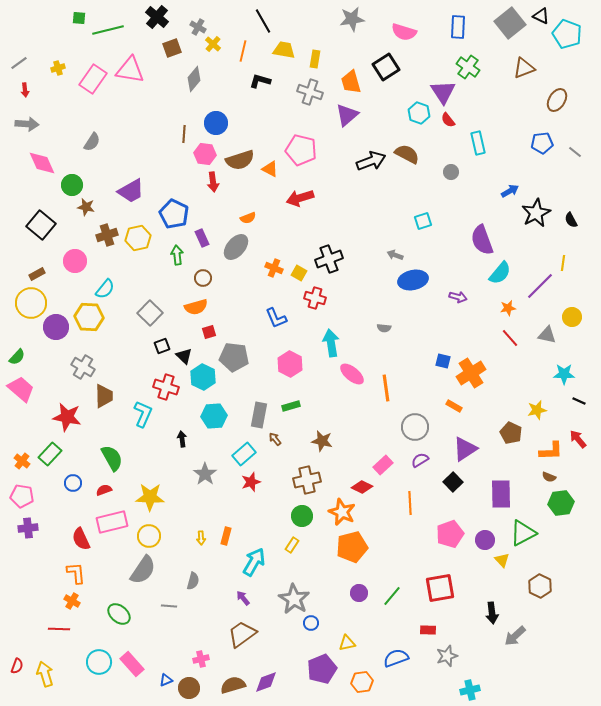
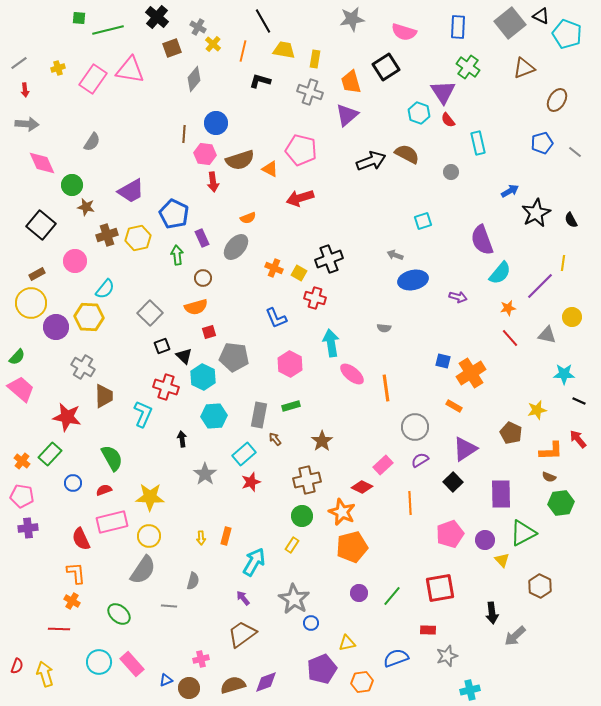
blue pentagon at (542, 143): rotated 10 degrees counterclockwise
brown star at (322, 441): rotated 25 degrees clockwise
